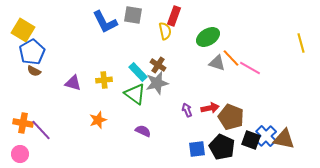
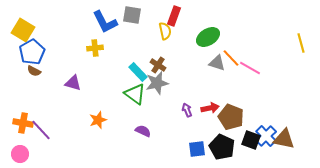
gray square: moved 1 px left
yellow cross: moved 9 px left, 32 px up
